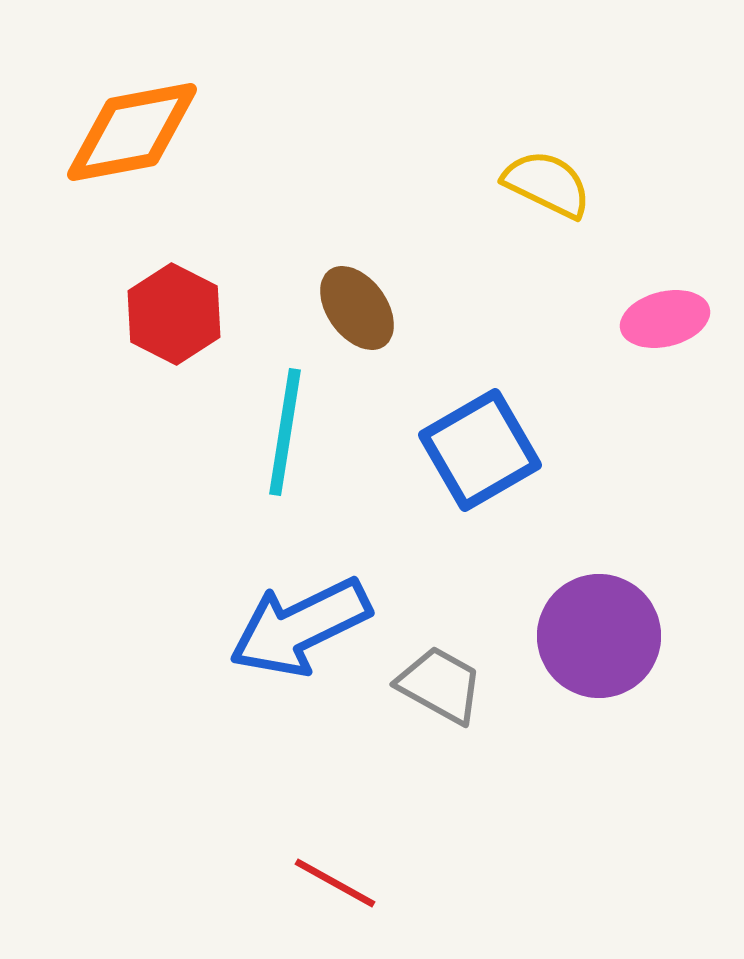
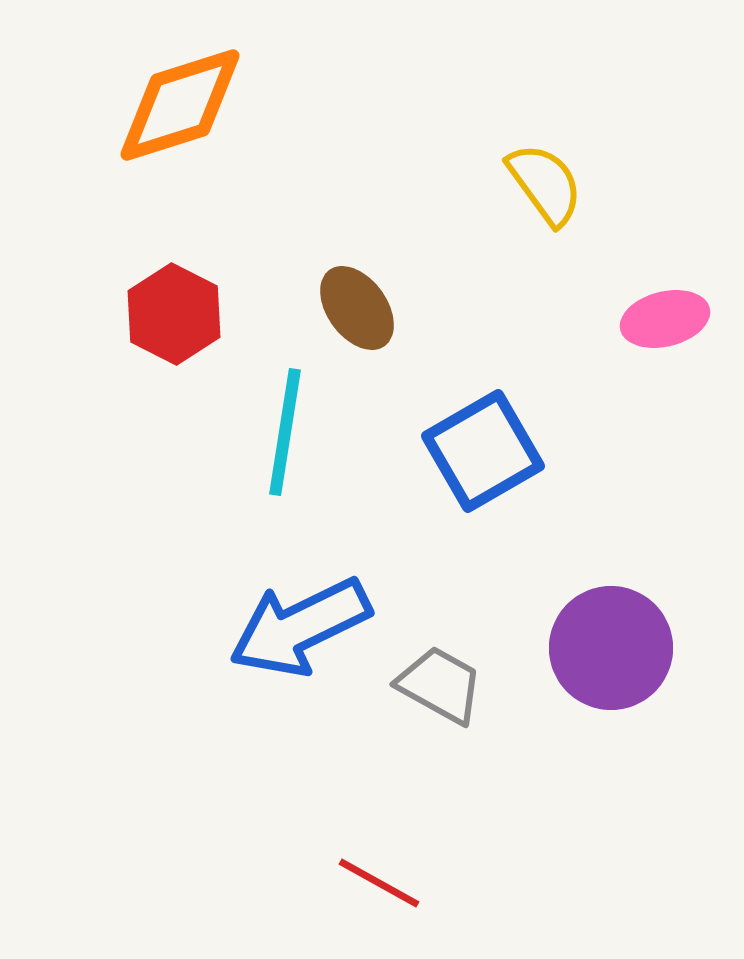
orange diamond: moved 48 px right, 27 px up; rotated 7 degrees counterclockwise
yellow semicircle: moved 2 px left; rotated 28 degrees clockwise
blue square: moved 3 px right, 1 px down
purple circle: moved 12 px right, 12 px down
red line: moved 44 px right
